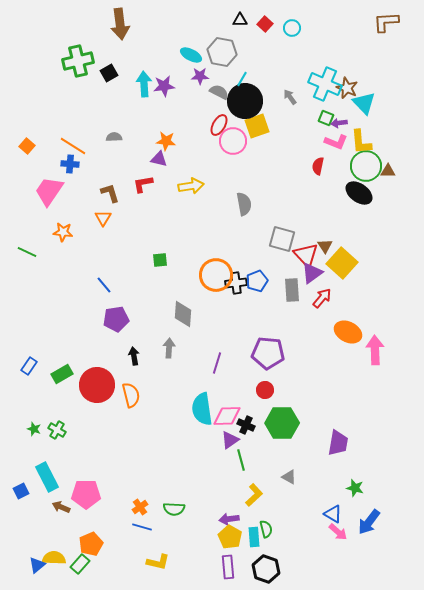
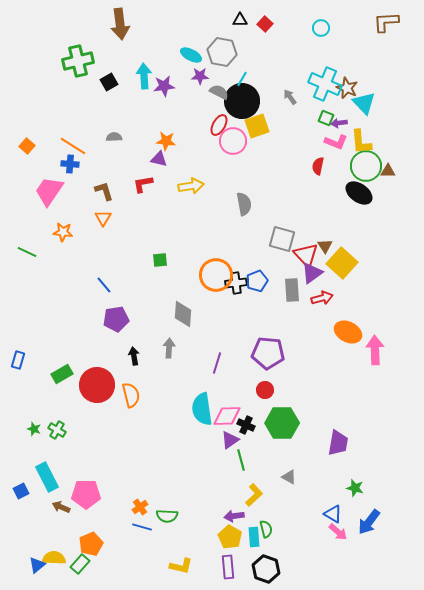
cyan circle at (292, 28): moved 29 px right
black square at (109, 73): moved 9 px down
cyan arrow at (144, 84): moved 8 px up
black circle at (245, 101): moved 3 px left
brown L-shape at (110, 193): moved 6 px left, 2 px up
red arrow at (322, 298): rotated 35 degrees clockwise
blue rectangle at (29, 366): moved 11 px left, 6 px up; rotated 18 degrees counterclockwise
green semicircle at (174, 509): moved 7 px left, 7 px down
purple arrow at (229, 519): moved 5 px right, 3 px up
yellow L-shape at (158, 562): moved 23 px right, 4 px down
